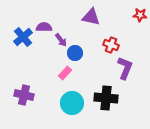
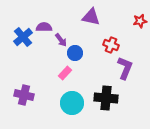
red star: moved 6 px down; rotated 16 degrees counterclockwise
